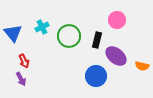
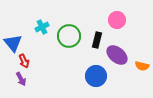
blue triangle: moved 10 px down
purple ellipse: moved 1 px right, 1 px up
